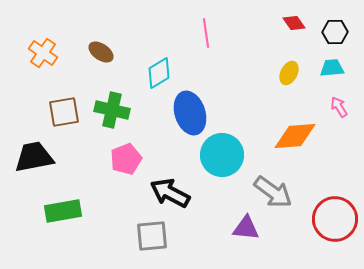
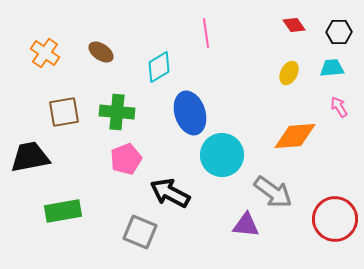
red diamond: moved 2 px down
black hexagon: moved 4 px right
orange cross: moved 2 px right
cyan diamond: moved 6 px up
green cross: moved 5 px right, 2 px down; rotated 8 degrees counterclockwise
black trapezoid: moved 4 px left
purple triangle: moved 3 px up
gray square: moved 12 px left, 4 px up; rotated 28 degrees clockwise
